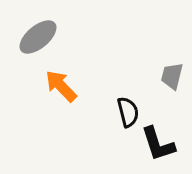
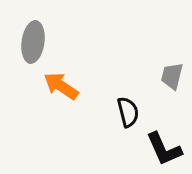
gray ellipse: moved 5 px left, 5 px down; rotated 42 degrees counterclockwise
orange arrow: rotated 12 degrees counterclockwise
black L-shape: moved 6 px right, 5 px down; rotated 6 degrees counterclockwise
